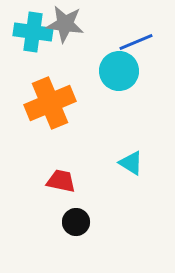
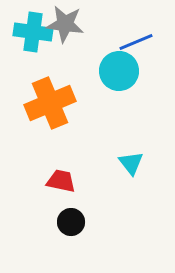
cyan triangle: rotated 20 degrees clockwise
black circle: moved 5 px left
